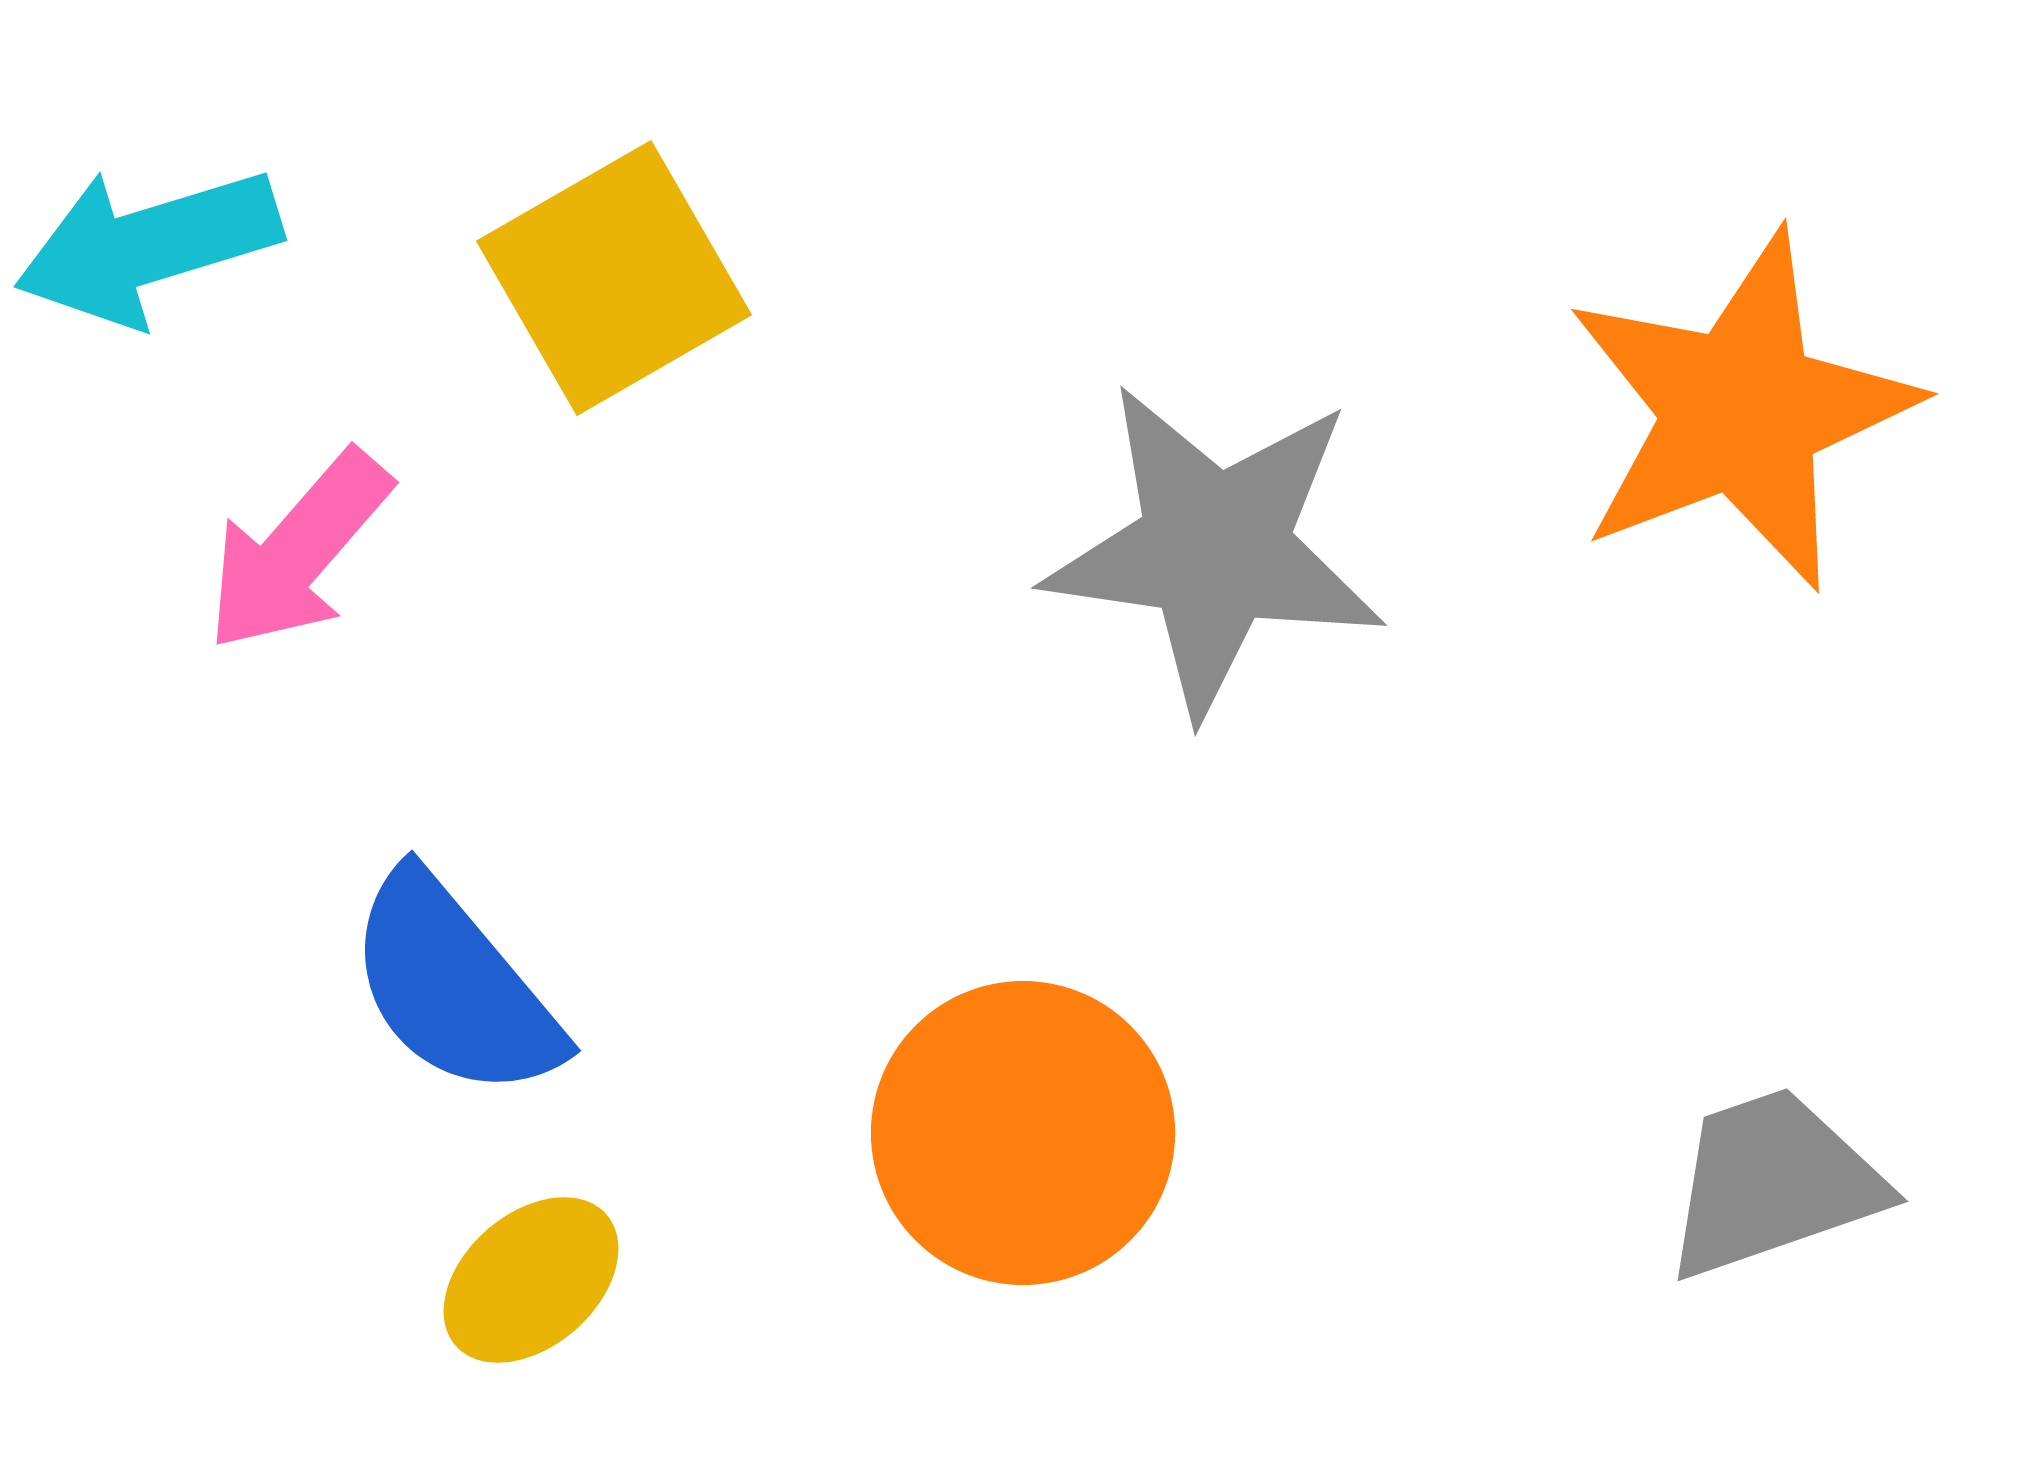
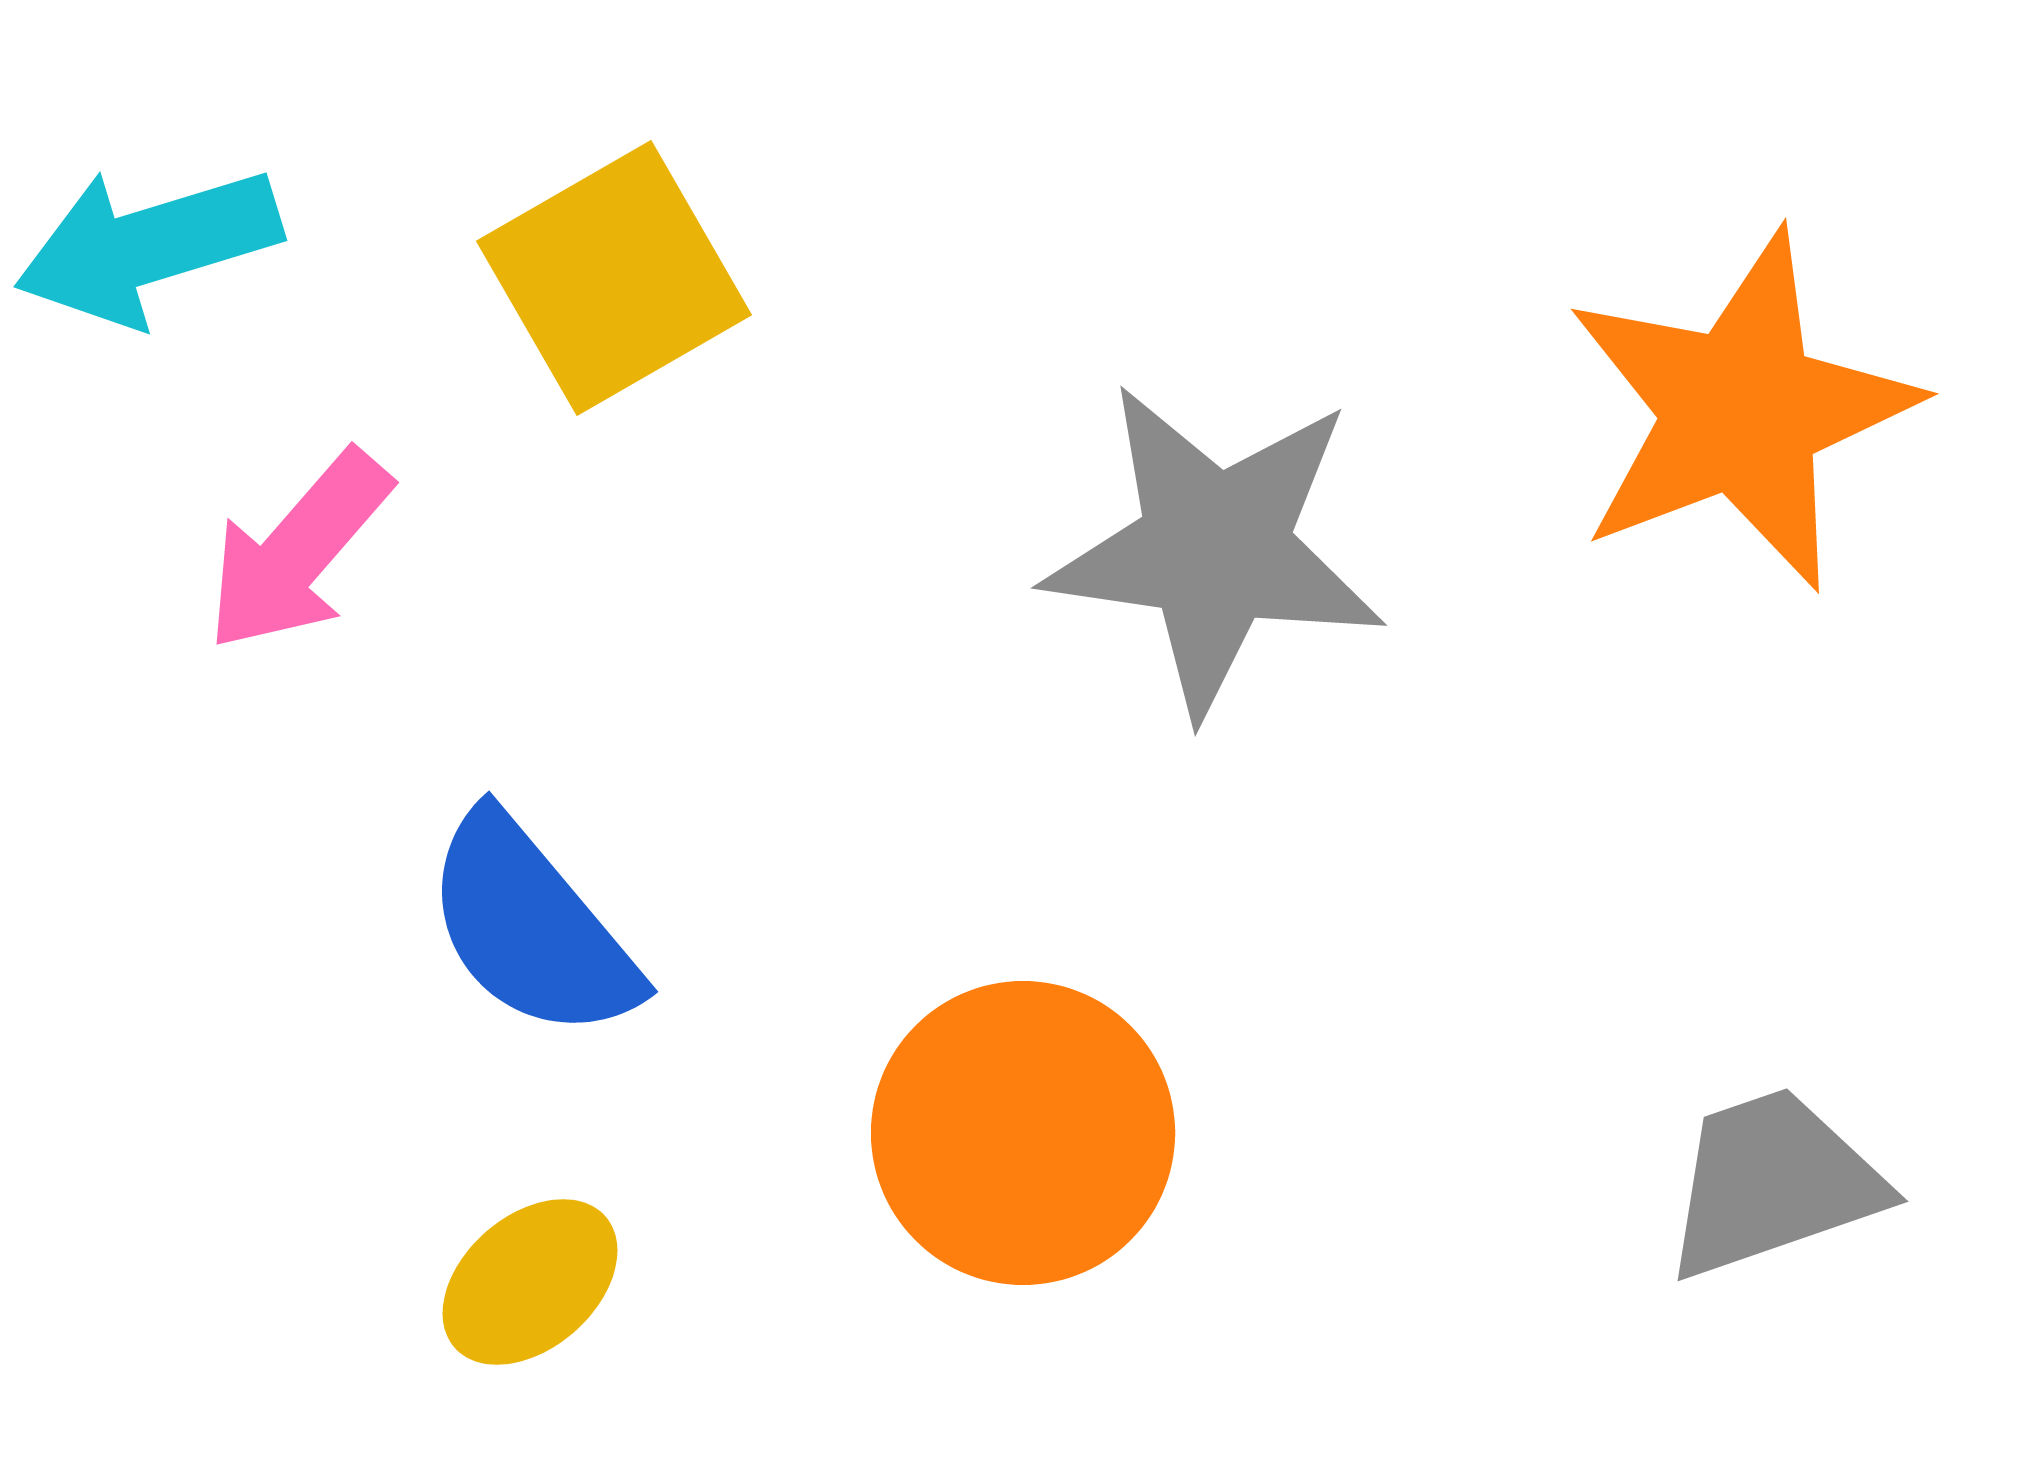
blue semicircle: moved 77 px right, 59 px up
yellow ellipse: moved 1 px left, 2 px down
